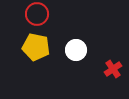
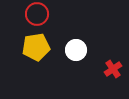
yellow pentagon: rotated 20 degrees counterclockwise
